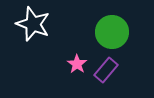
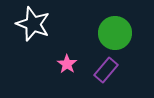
green circle: moved 3 px right, 1 px down
pink star: moved 10 px left
